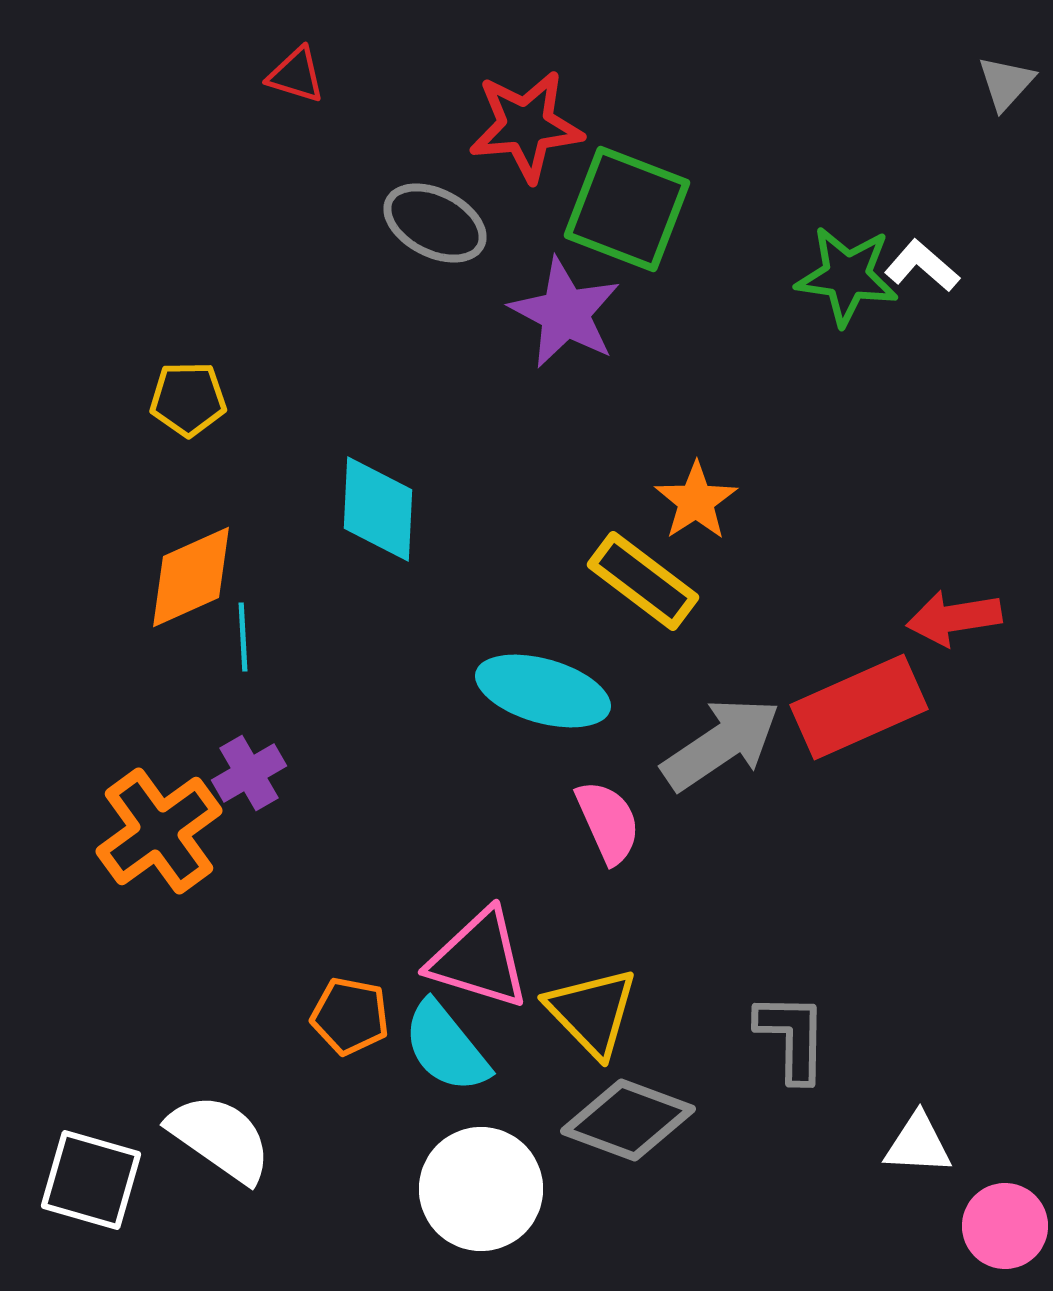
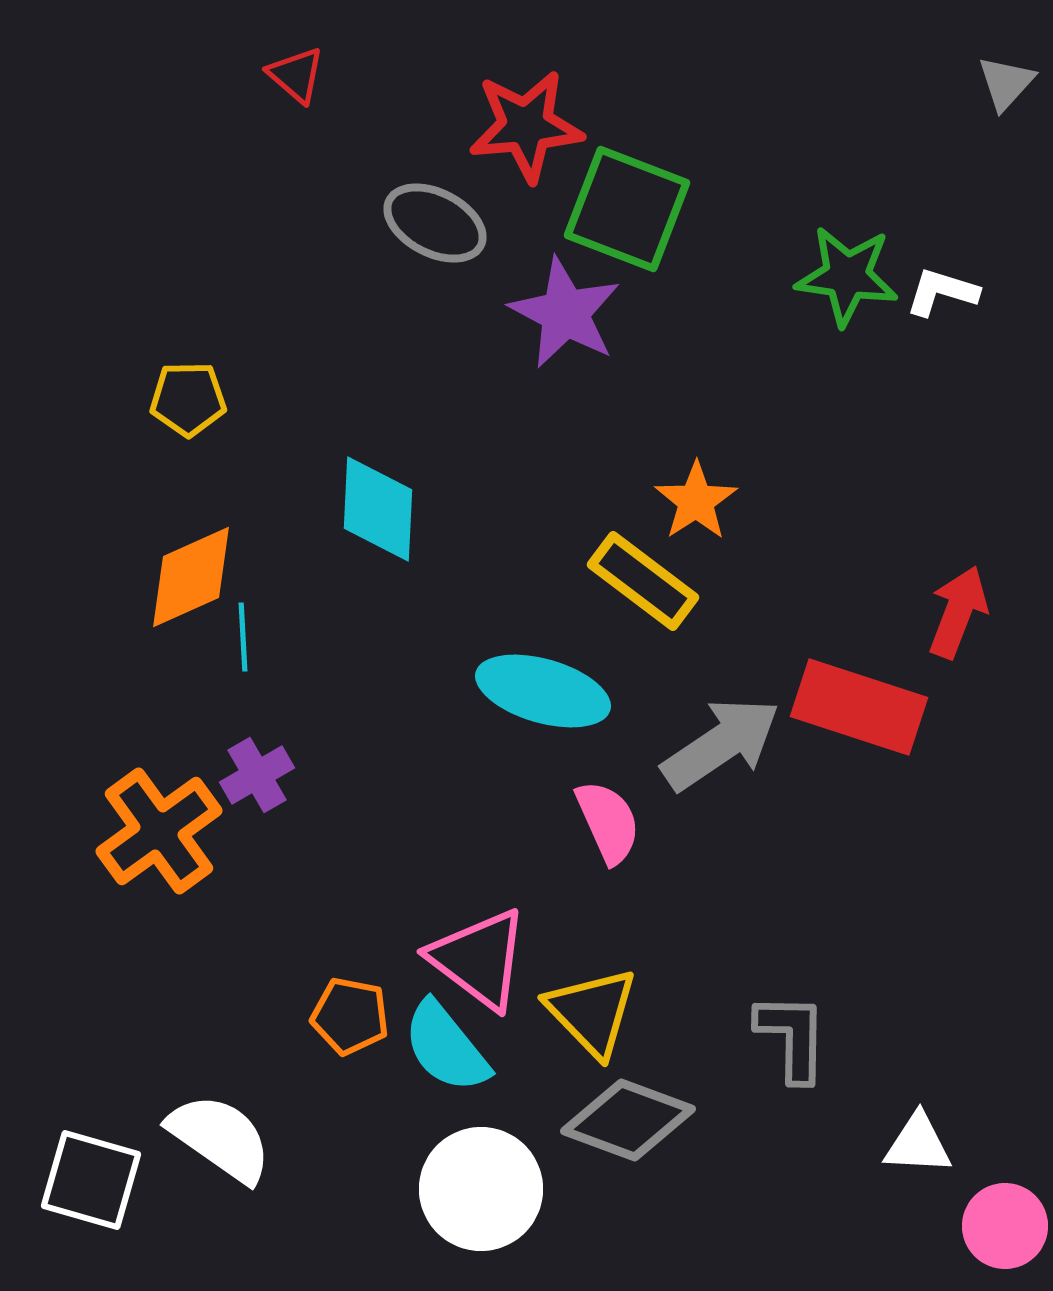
red triangle: rotated 24 degrees clockwise
white L-shape: moved 20 px right, 26 px down; rotated 24 degrees counterclockwise
red arrow: moved 4 px right, 6 px up; rotated 120 degrees clockwise
red rectangle: rotated 42 degrees clockwise
purple cross: moved 8 px right, 2 px down
pink triangle: rotated 20 degrees clockwise
